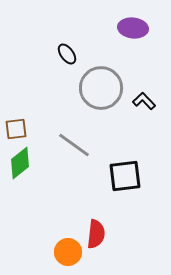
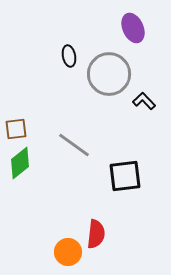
purple ellipse: rotated 60 degrees clockwise
black ellipse: moved 2 px right, 2 px down; rotated 25 degrees clockwise
gray circle: moved 8 px right, 14 px up
